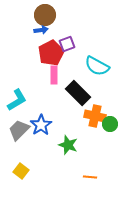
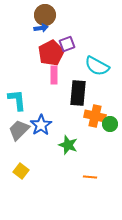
blue arrow: moved 2 px up
black rectangle: rotated 50 degrees clockwise
cyan L-shape: rotated 65 degrees counterclockwise
